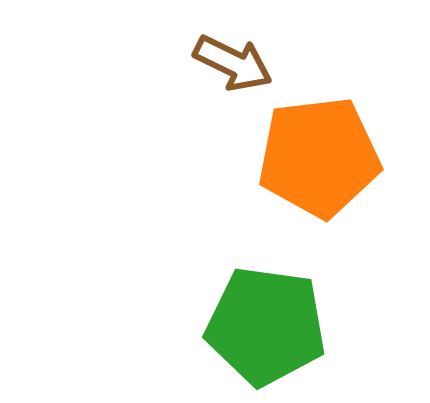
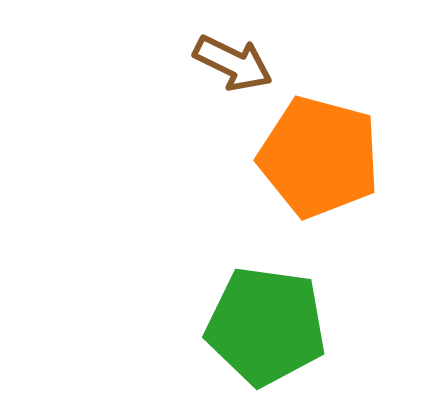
orange pentagon: rotated 22 degrees clockwise
